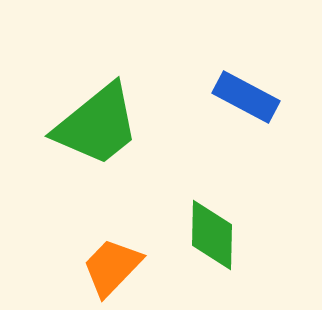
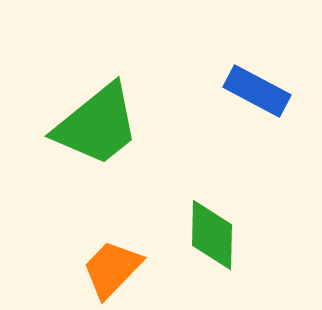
blue rectangle: moved 11 px right, 6 px up
orange trapezoid: moved 2 px down
